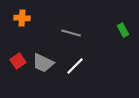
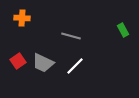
gray line: moved 3 px down
